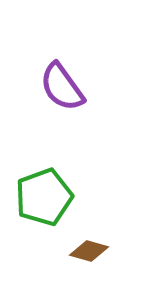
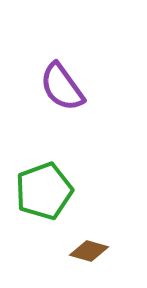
green pentagon: moved 6 px up
